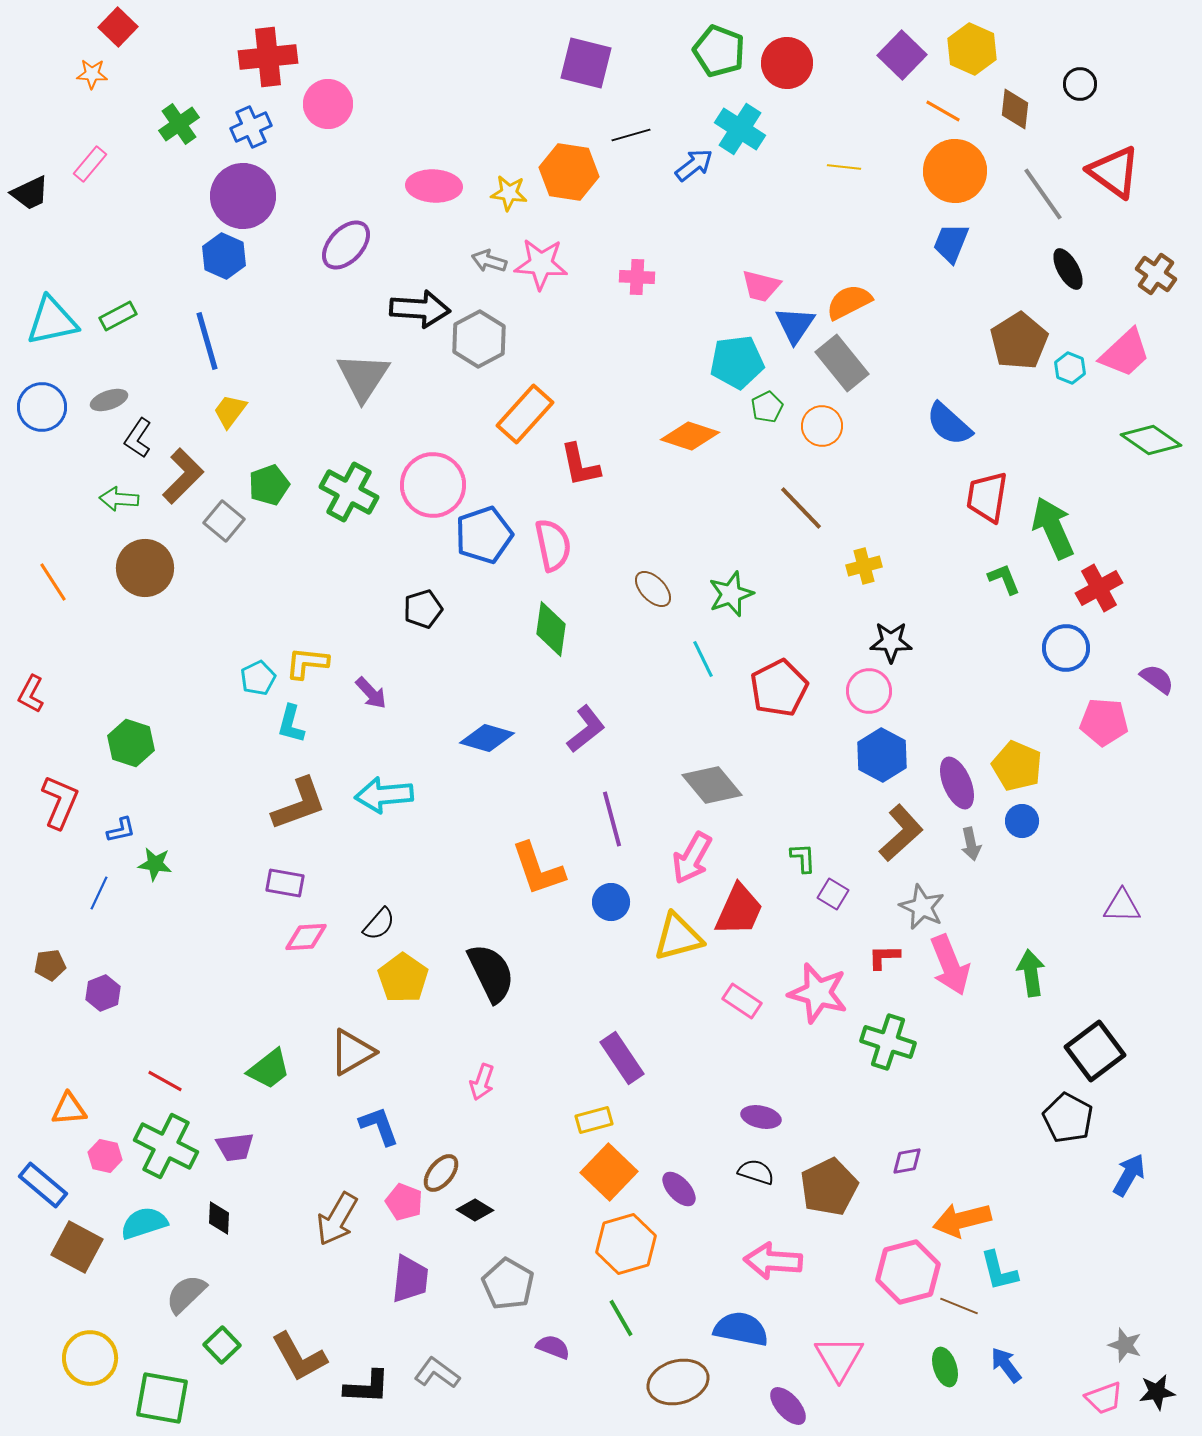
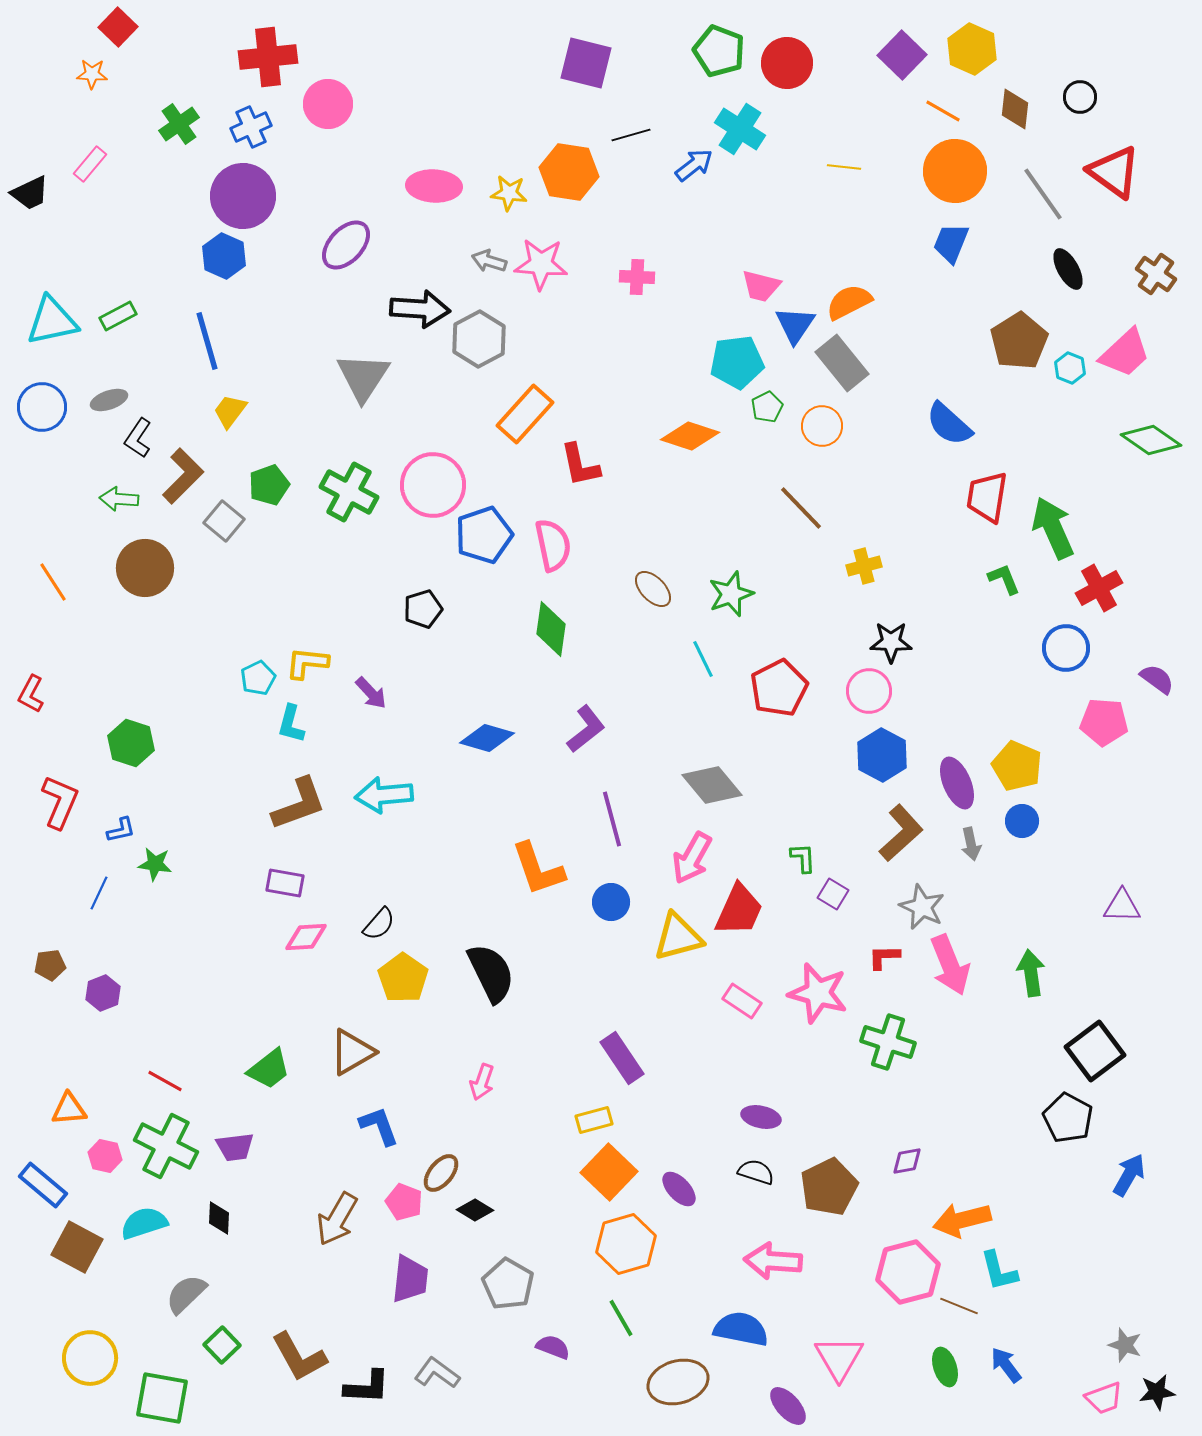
black circle at (1080, 84): moved 13 px down
